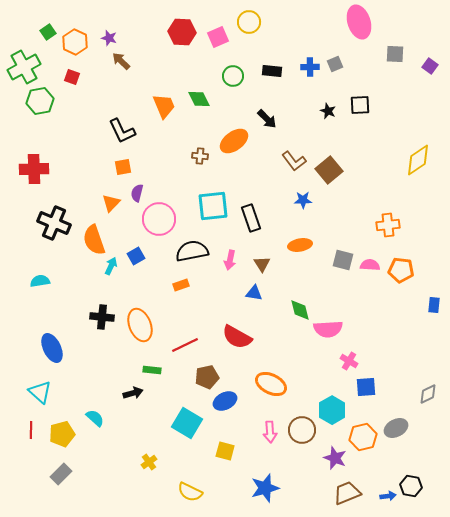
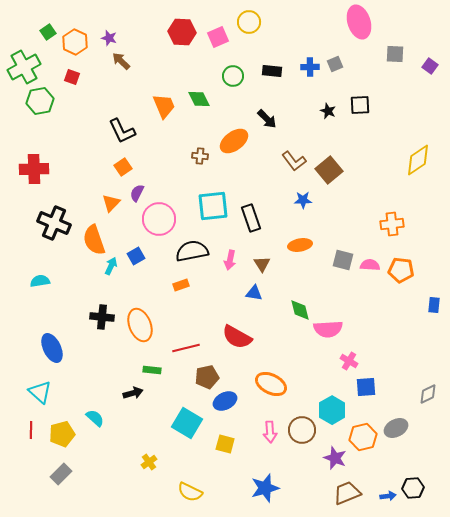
orange square at (123, 167): rotated 24 degrees counterclockwise
purple semicircle at (137, 193): rotated 12 degrees clockwise
orange cross at (388, 225): moved 4 px right, 1 px up
red line at (185, 345): moved 1 px right, 3 px down; rotated 12 degrees clockwise
yellow square at (225, 451): moved 7 px up
black hexagon at (411, 486): moved 2 px right, 2 px down; rotated 15 degrees counterclockwise
